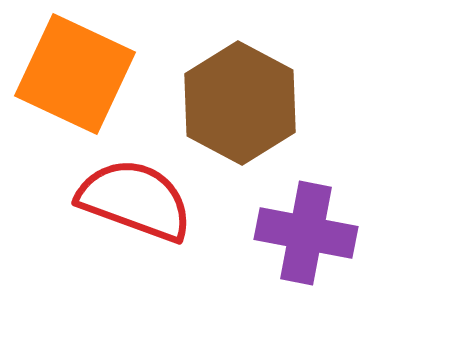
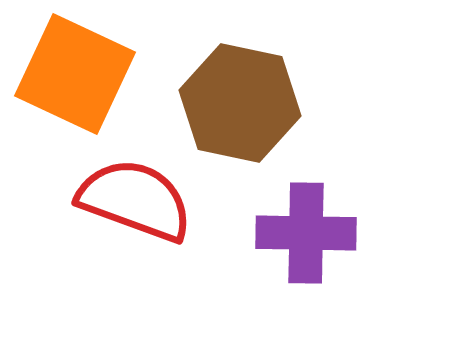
brown hexagon: rotated 16 degrees counterclockwise
purple cross: rotated 10 degrees counterclockwise
